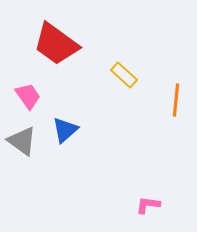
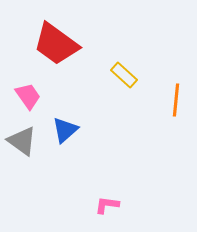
pink L-shape: moved 41 px left
